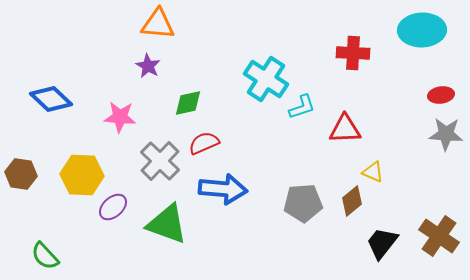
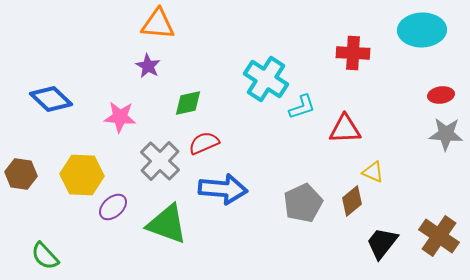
gray pentagon: rotated 21 degrees counterclockwise
